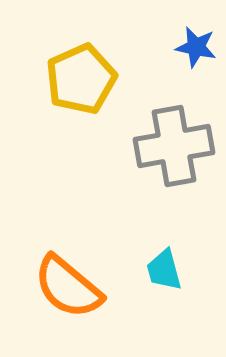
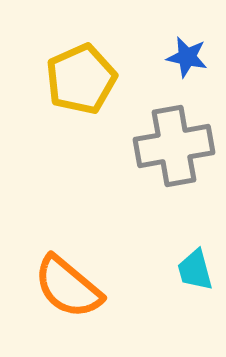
blue star: moved 9 px left, 10 px down
cyan trapezoid: moved 31 px right
